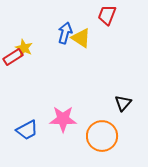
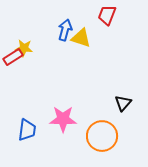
blue arrow: moved 3 px up
yellow triangle: rotated 15 degrees counterclockwise
yellow star: rotated 18 degrees counterclockwise
blue trapezoid: rotated 55 degrees counterclockwise
